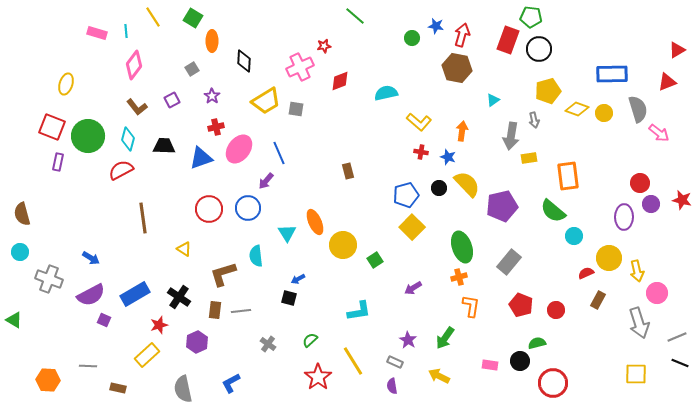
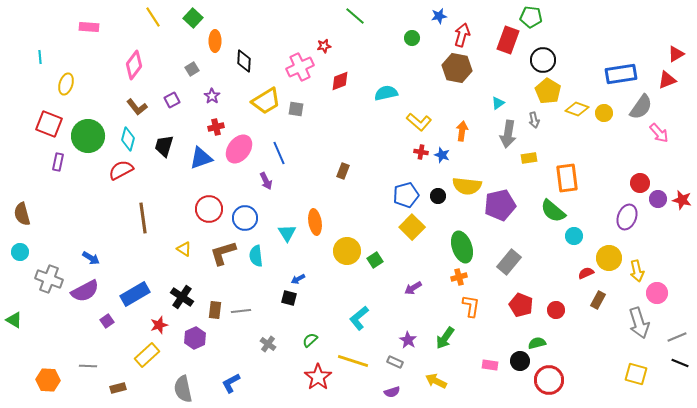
green square at (193, 18): rotated 12 degrees clockwise
blue star at (436, 26): moved 3 px right, 10 px up; rotated 21 degrees counterclockwise
cyan line at (126, 31): moved 86 px left, 26 px down
pink rectangle at (97, 33): moved 8 px left, 6 px up; rotated 12 degrees counterclockwise
orange ellipse at (212, 41): moved 3 px right
black circle at (539, 49): moved 4 px right, 11 px down
red triangle at (677, 50): moved 1 px left, 4 px down
blue rectangle at (612, 74): moved 9 px right; rotated 8 degrees counterclockwise
red triangle at (667, 82): moved 2 px up
yellow pentagon at (548, 91): rotated 25 degrees counterclockwise
cyan triangle at (493, 100): moved 5 px right, 3 px down
gray semicircle at (638, 109): moved 3 px right, 2 px up; rotated 52 degrees clockwise
red square at (52, 127): moved 3 px left, 3 px up
pink arrow at (659, 133): rotated 10 degrees clockwise
gray arrow at (511, 136): moved 3 px left, 2 px up
black trapezoid at (164, 146): rotated 75 degrees counterclockwise
blue star at (448, 157): moved 6 px left, 2 px up
brown rectangle at (348, 171): moved 5 px left; rotated 35 degrees clockwise
orange rectangle at (568, 176): moved 1 px left, 2 px down
purple arrow at (266, 181): rotated 66 degrees counterclockwise
yellow semicircle at (467, 184): moved 2 px down; rotated 140 degrees clockwise
black circle at (439, 188): moved 1 px left, 8 px down
purple circle at (651, 204): moved 7 px right, 5 px up
purple pentagon at (502, 206): moved 2 px left, 1 px up
blue circle at (248, 208): moved 3 px left, 10 px down
purple ellipse at (624, 217): moved 3 px right; rotated 20 degrees clockwise
orange ellipse at (315, 222): rotated 15 degrees clockwise
yellow circle at (343, 245): moved 4 px right, 6 px down
brown L-shape at (223, 274): moved 21 px up
purple semicircle at (91, 295): moved 6 px left, 4 px up
black cross at (179, 297): moved 3 px right
cyan L-shape at (359, 311): moved 7 px down; rotated 150 degrees clockwise
purple square at (104, 320): moved 3 px right, 1 px down; rotated 32 degrees clockwise
purple hexagon at (197, 342): moved 2 px left, 4 px up
yellow line at (353, 361): rotated 40 degrees counterclockwise
yellow square at (636, 374): rotated 15 degrees clockwise
yellow arrow at (439, 376): moved 3 px left, 5 px down
red circle at (553, 383): moved 4 px left, 3 px up
purple semicircle at (392, 386): moved 6 px down; rotated 98 degrees counterclockwise
brown rectangle at (118, 388): rotated 28 degrees counterclockwise
